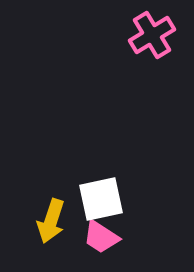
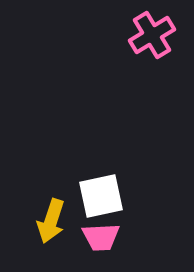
white square: moved 3 px up
pink trapezoid: rotated 36 degrees counterclockwise
